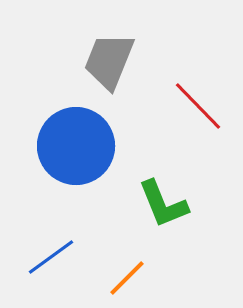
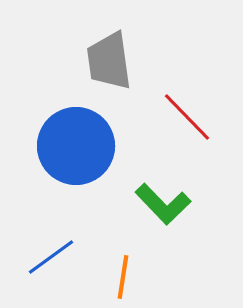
gray trapezoid: rotated 30 degrees counterclockwise
red line: moved 11 px left, 11 px down
green L-shape: rotated 22 degrees counterclockwise
orange line: moved 4 px left, 1 px up; rotated 36 degrees counterclockwise
